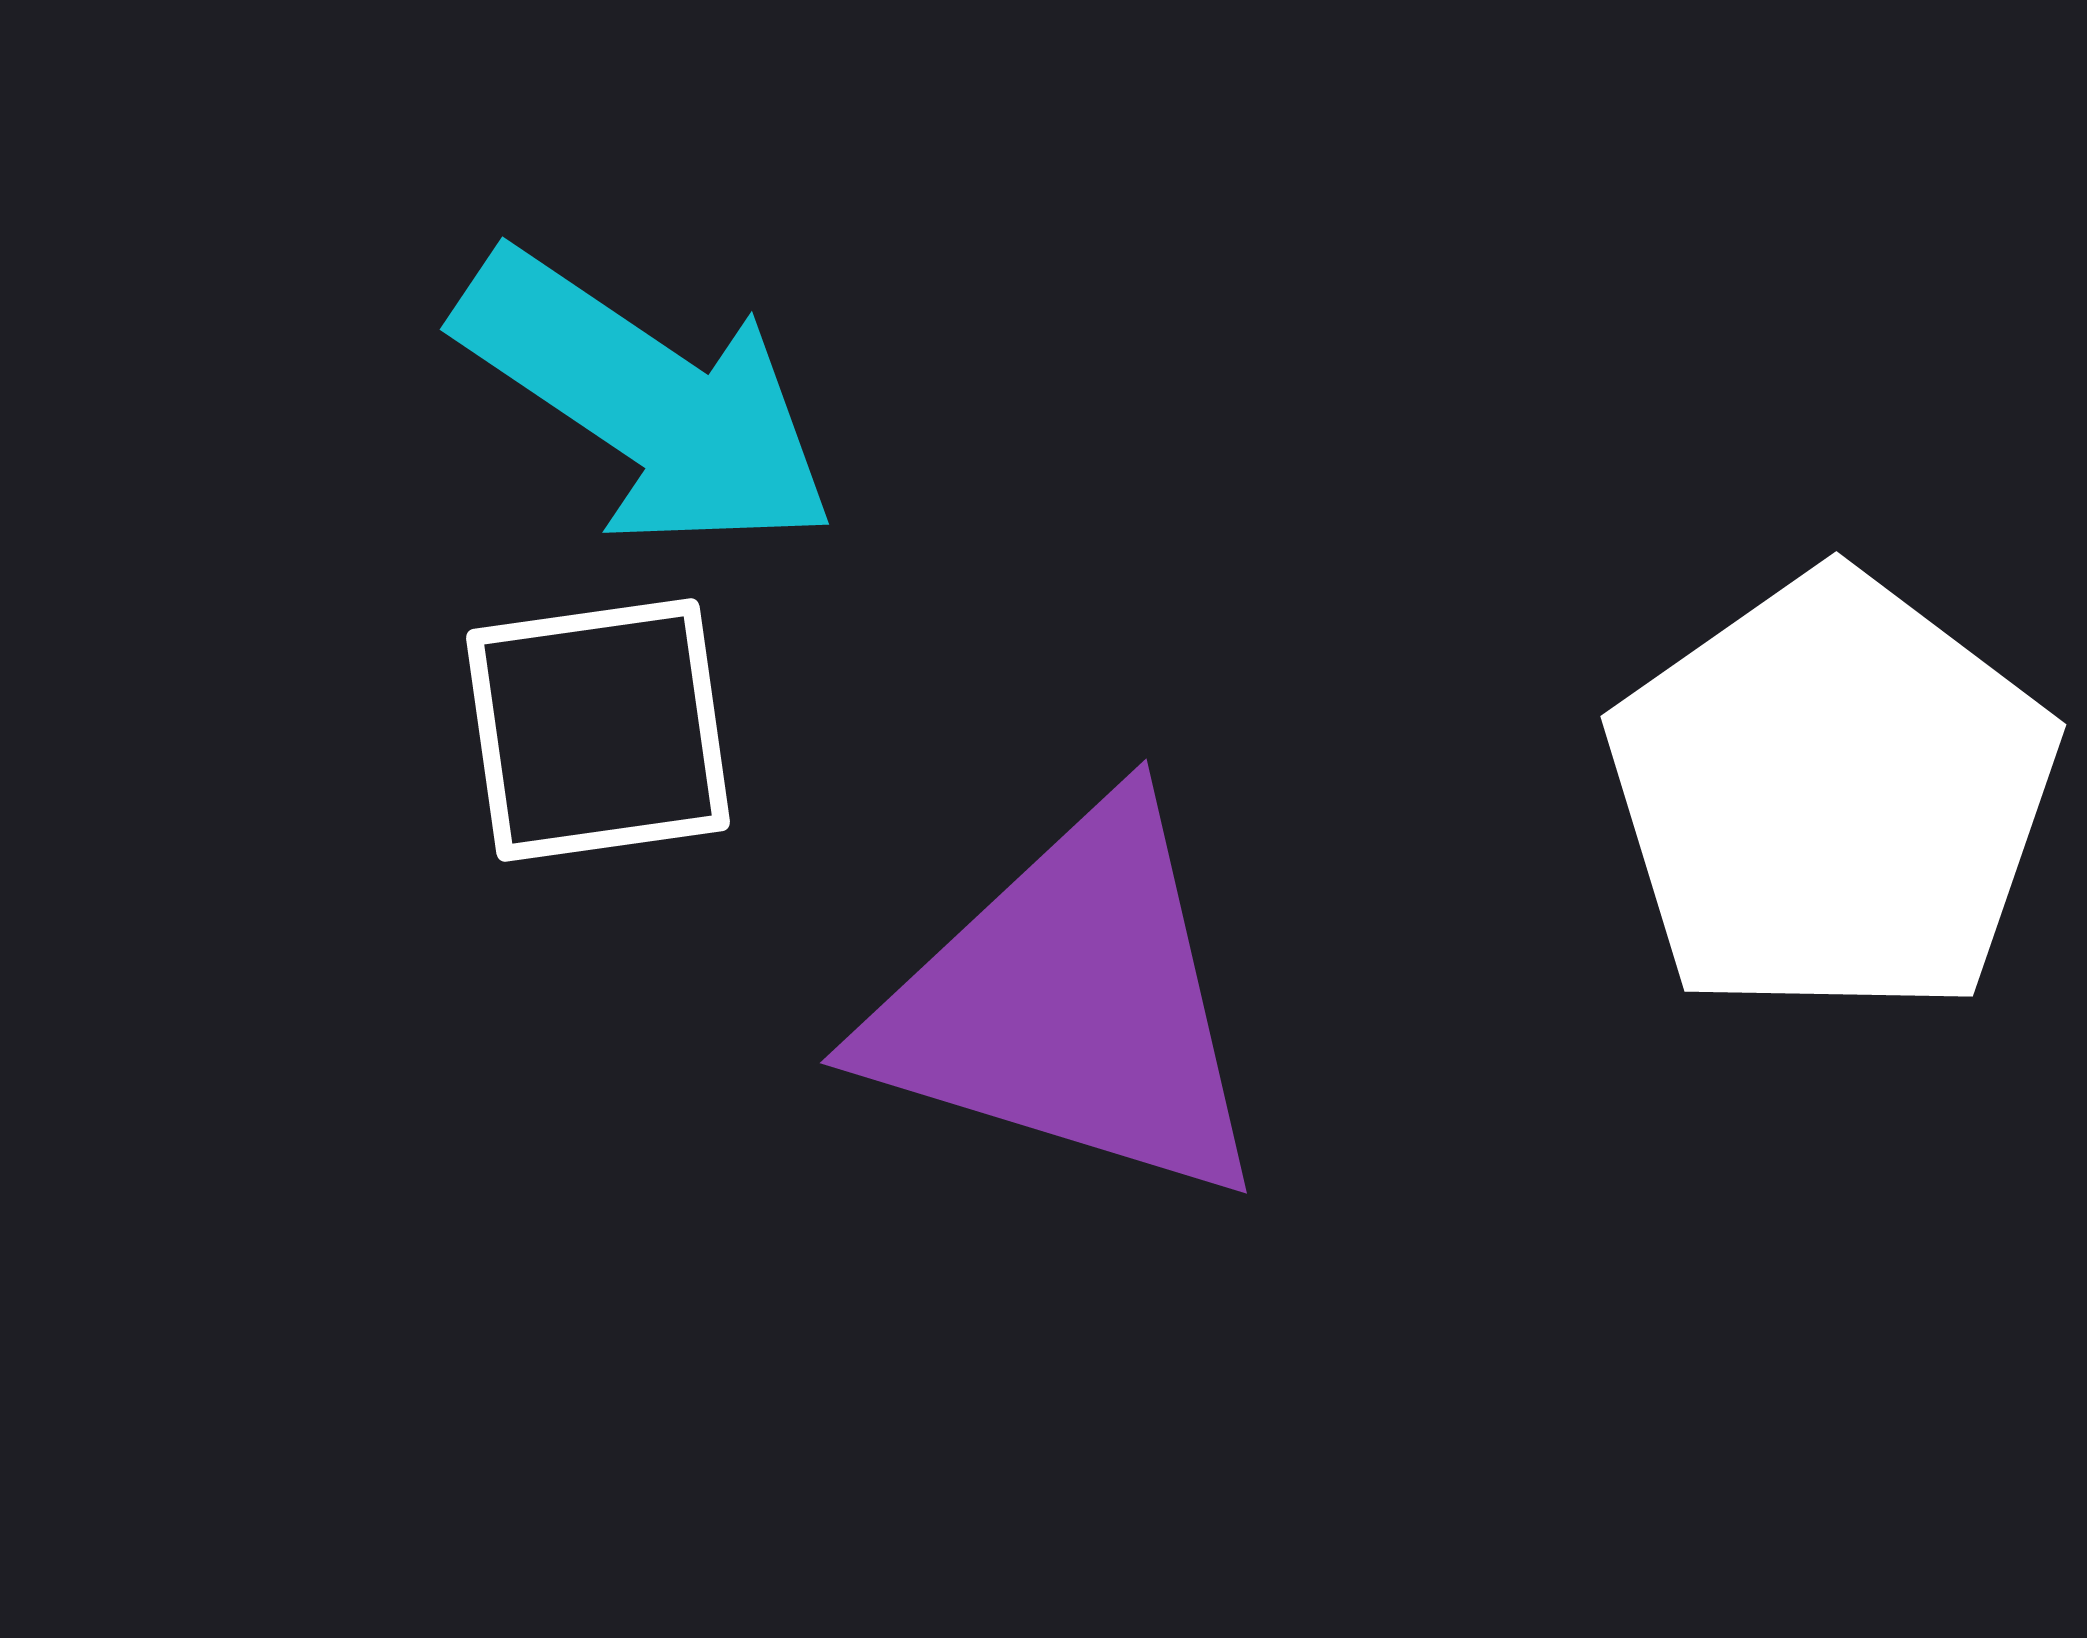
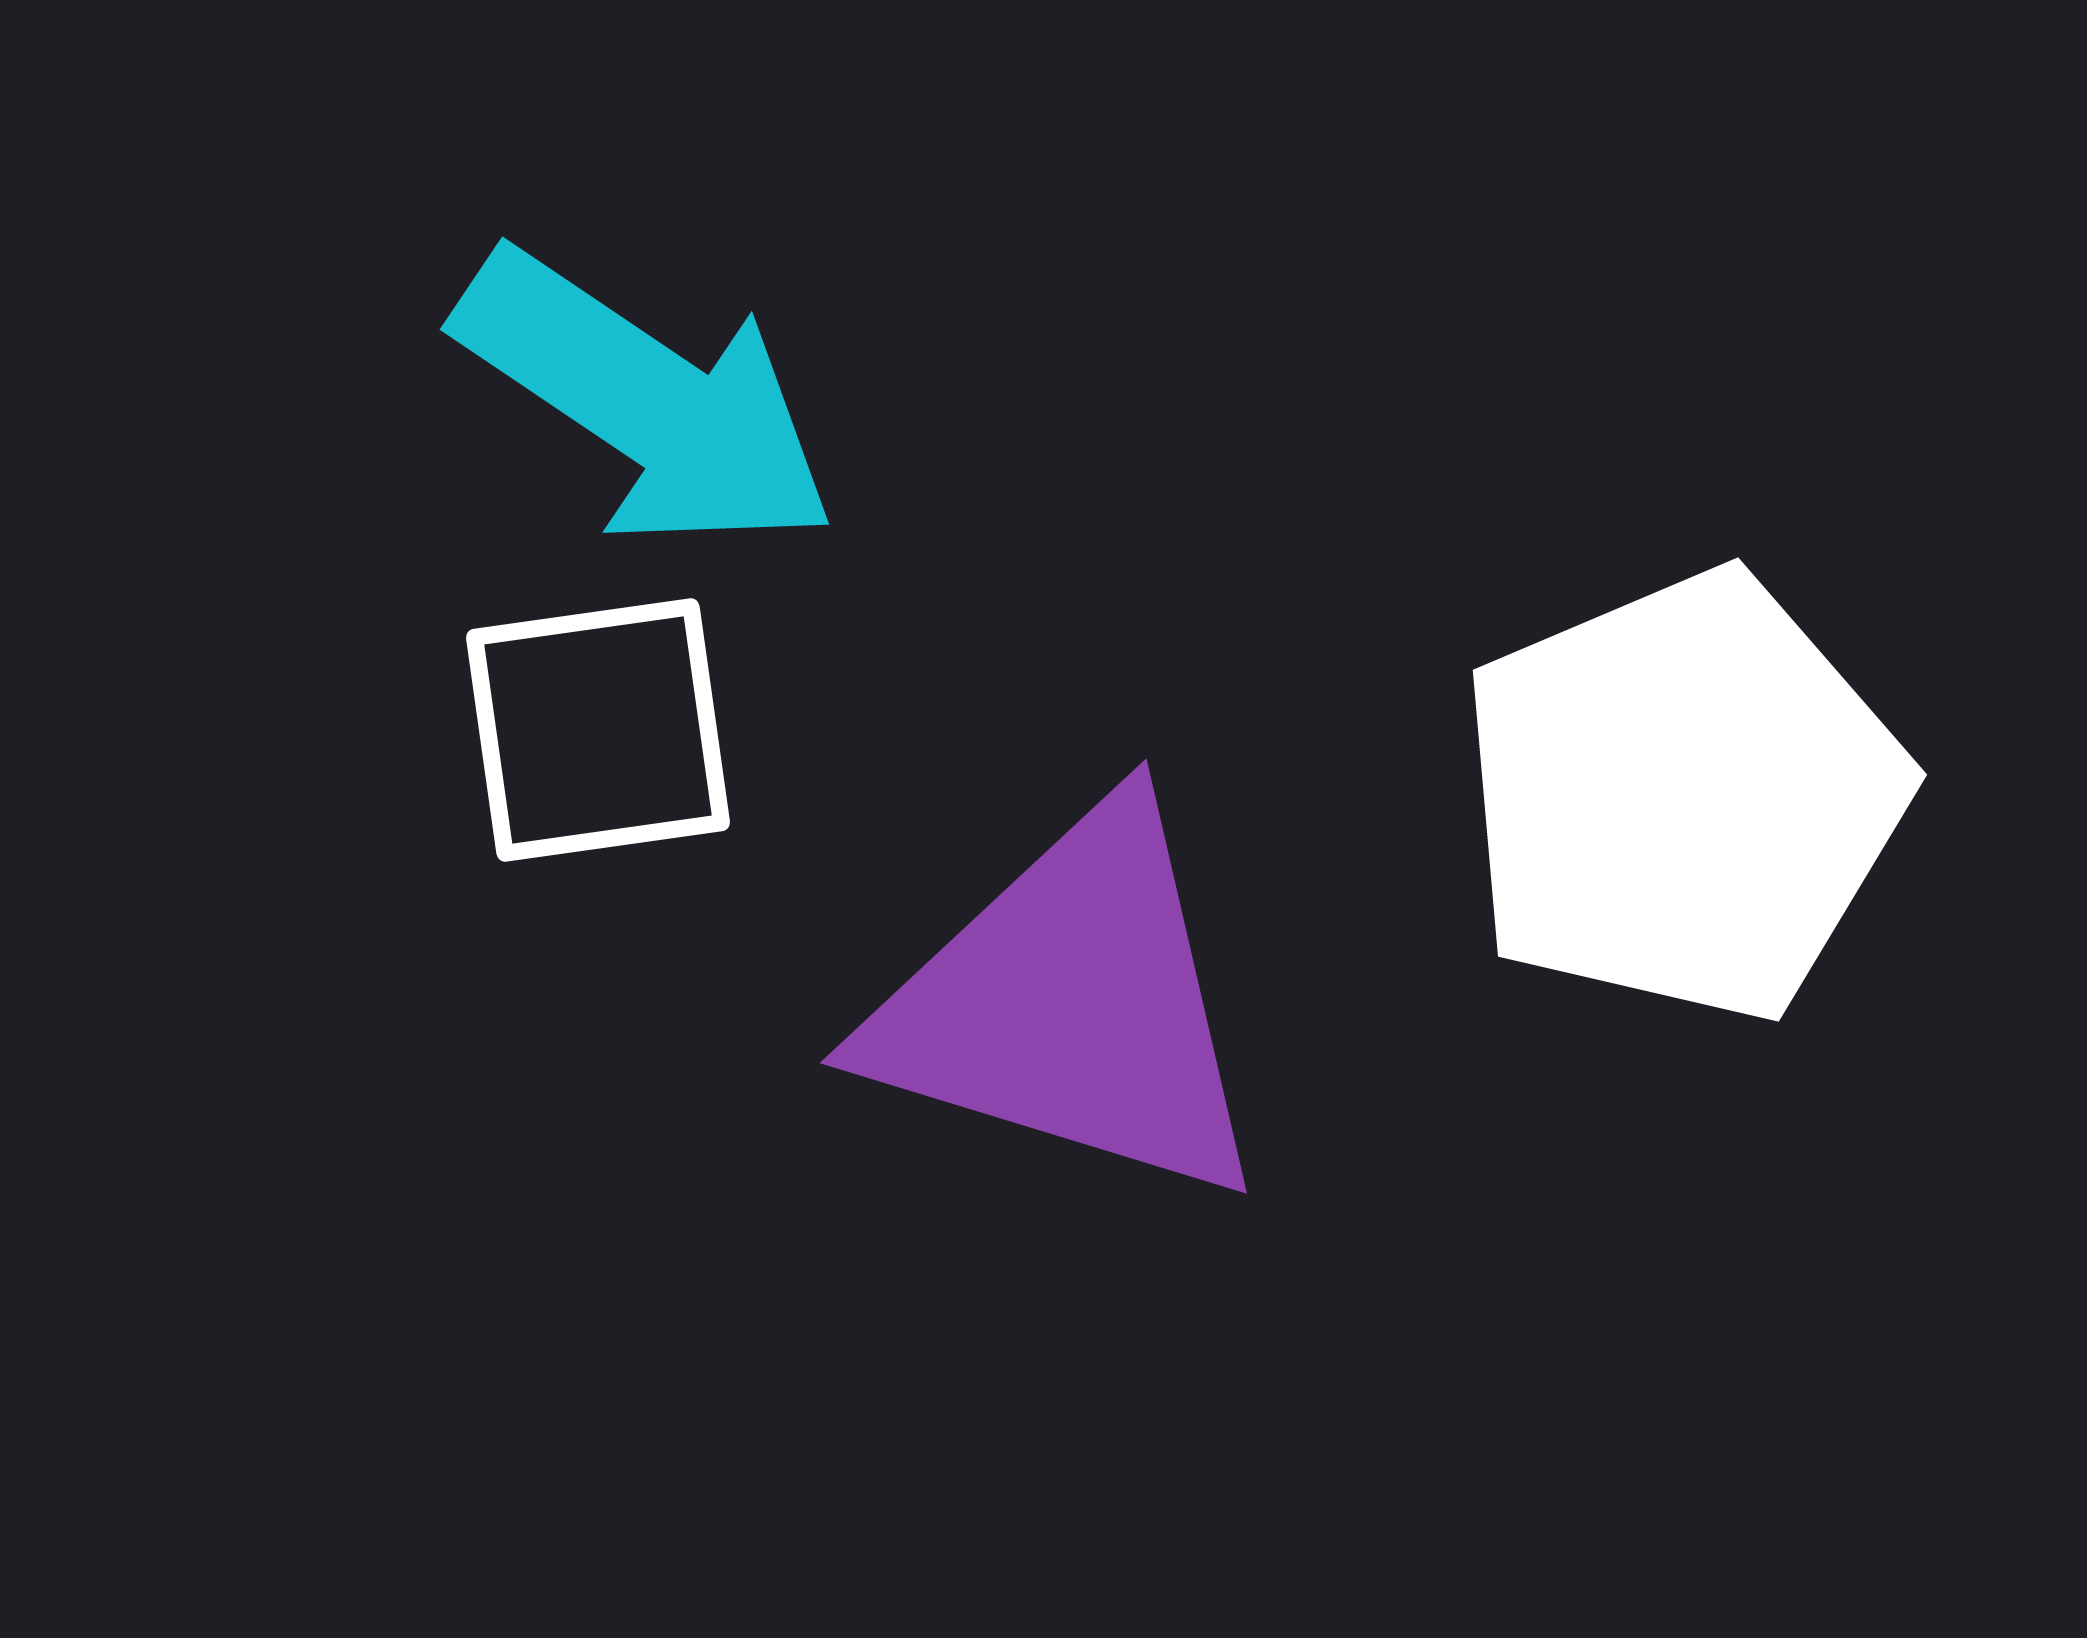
white pentagon: moved 149 px left; rotated 12 degrees clockwise
